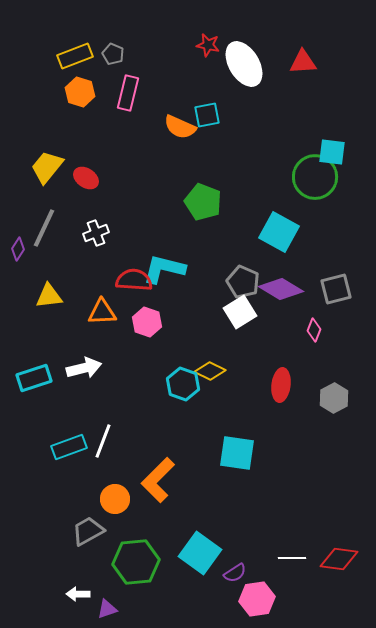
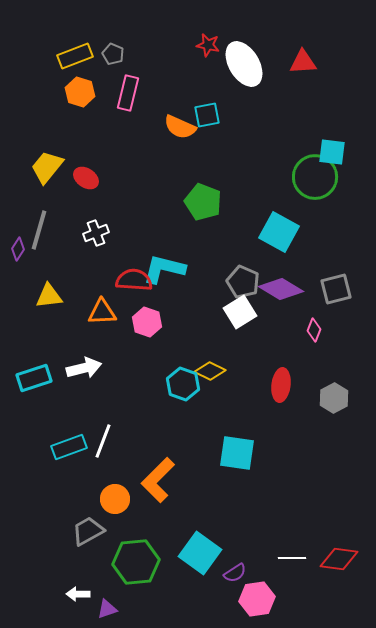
gray line at (44, 228): moved 5 px left, 2 px down; rotated 9 degrees counterclockwise
